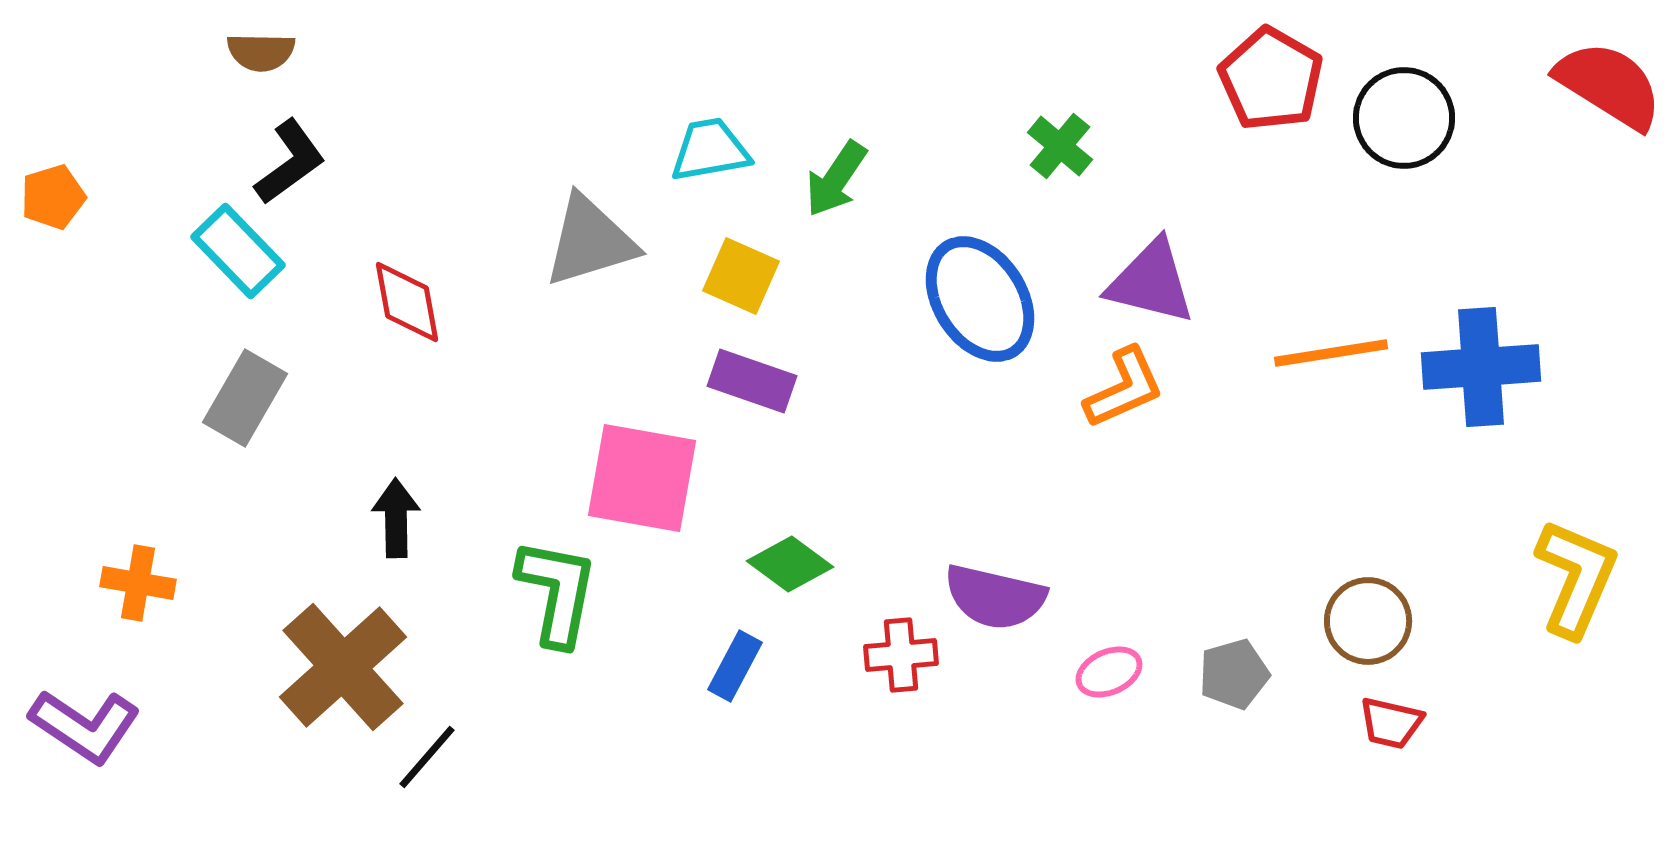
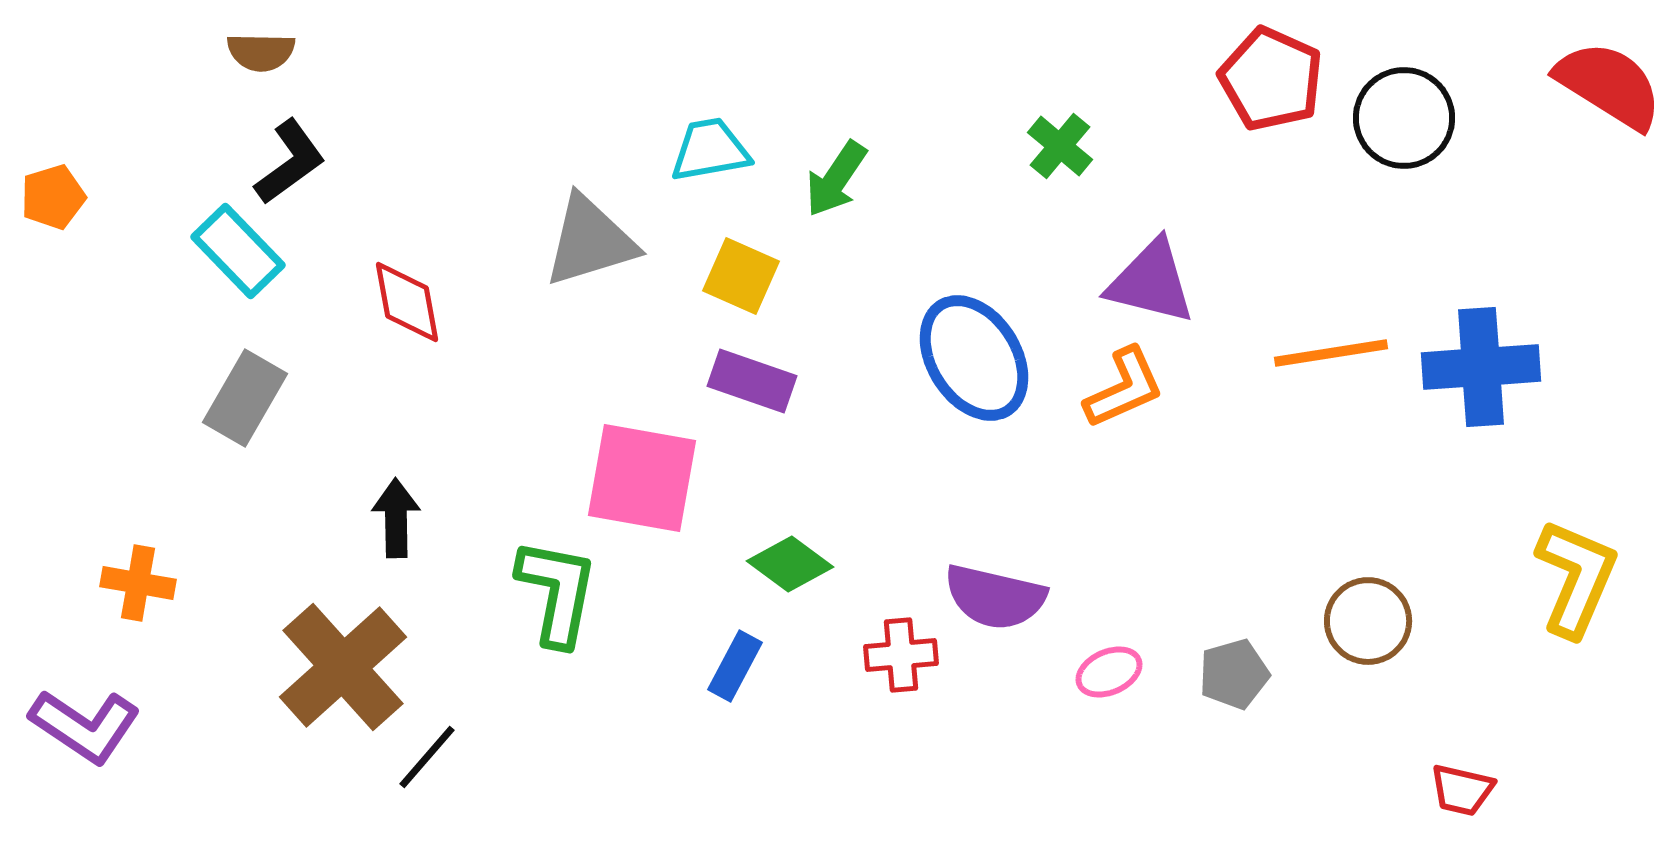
red pentagon: rotated 6 degrees counterclockwise
blue ellipse: moved 6 px left, 59 px down
red trapezoid: moved 71 px right, 67 px down
